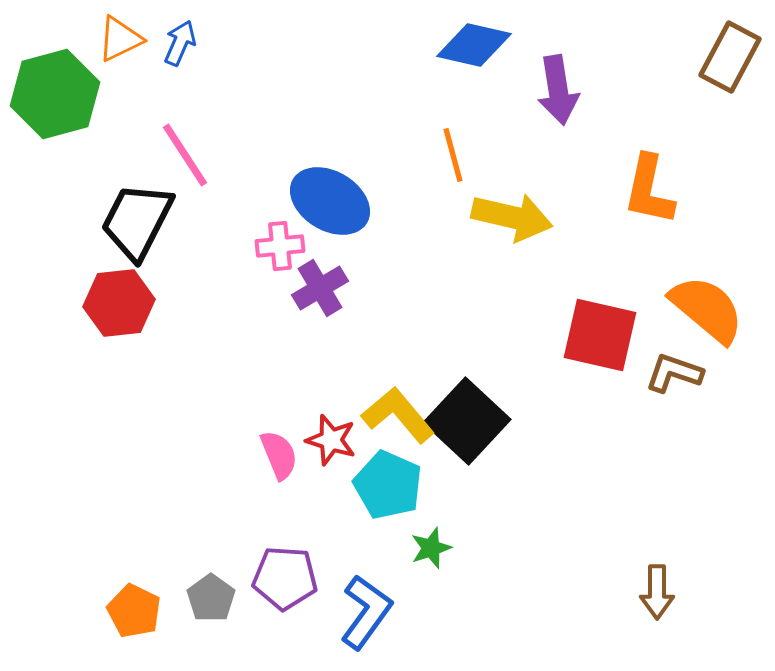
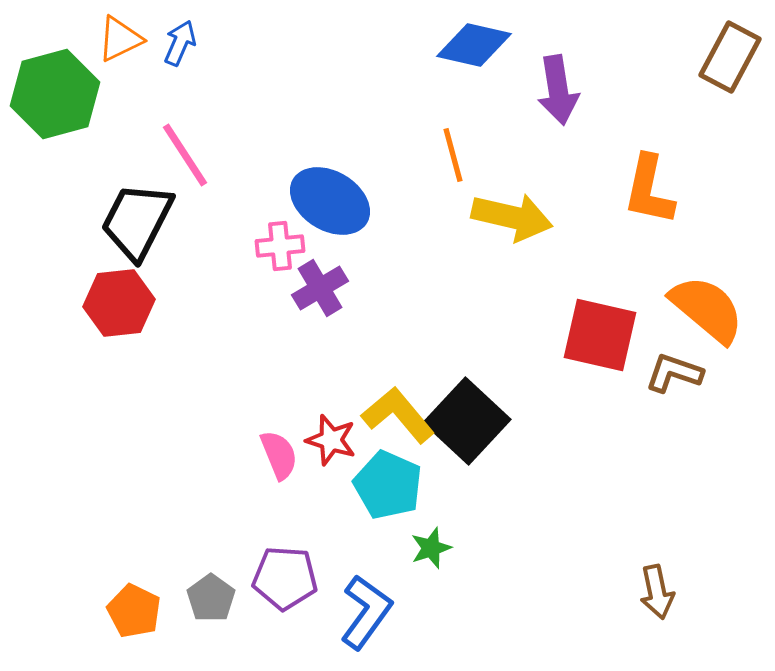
brown arrow: rotated 12 degrees counterclockwise
